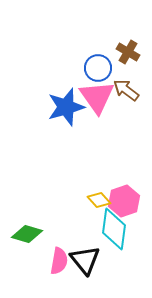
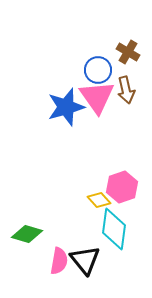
blue circle: moved 2 px down
brown arrow: rotated 140 degrees counterclockwise
pink hexagon: moved 2 px left, 14 px up
